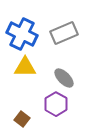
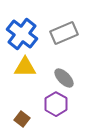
blue cross: rotated 12 degrees clockwise
